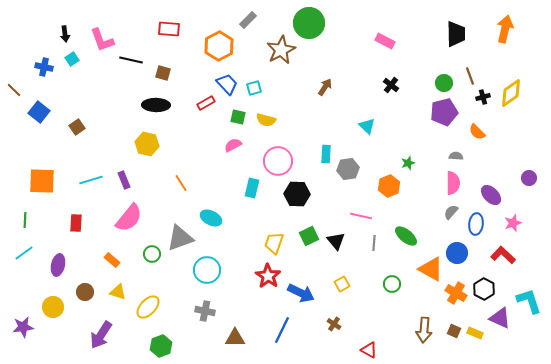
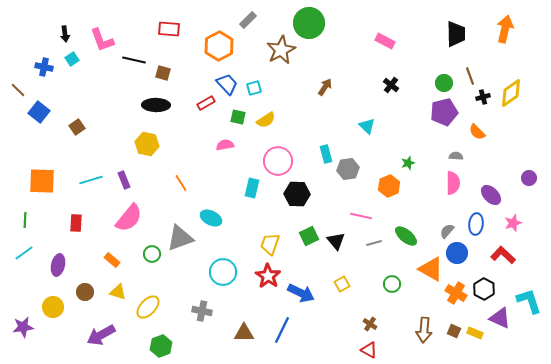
black line at (131, 60): moved 3 px right
brown line at (14, 90): moved 4 px right
yellow semicircle at (266, 120): rotated 48 degrees counterclockwise
pink semicircle at (233, 145): moved 8 px left; rotated 18 degrees clockwise
cyan rectangle at (326, 154): rotated 18 degrees counterclockwise
gray semicircle at (451, 212): moved 4 px left, 19 px down
yellow trapezoid at (274, 243): moved 4 px left, 1 px down
gray line at (374, 243): rotated 70 degrees clockwise
cyan circle at (207, 270): moved 16 px right, 2 px down
gray cross at (205, 311): moved 3 px left
brown cross at (334, 324): moved 36 px right
purple arrow at (101, 335): rotated 28 degrees clockwise
brown triangle at (235, 338): moved 9 px right, 5 px up
